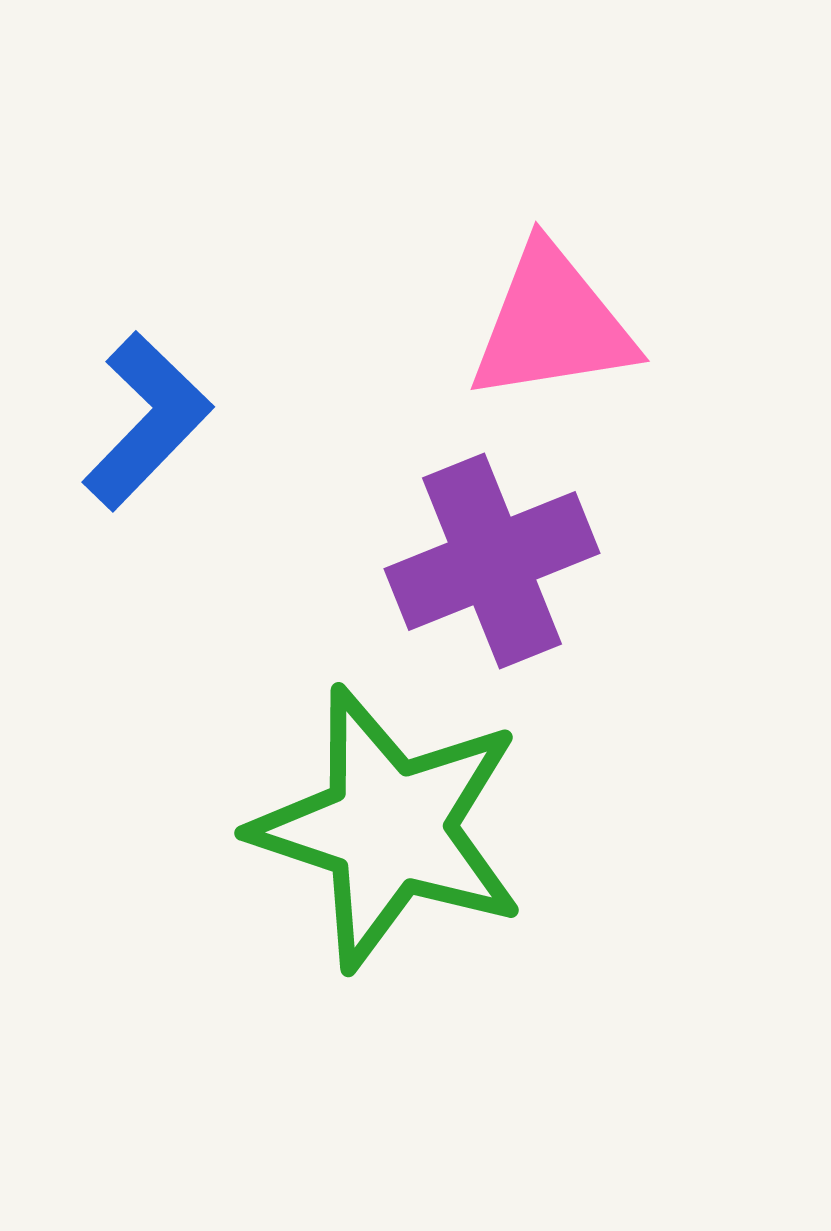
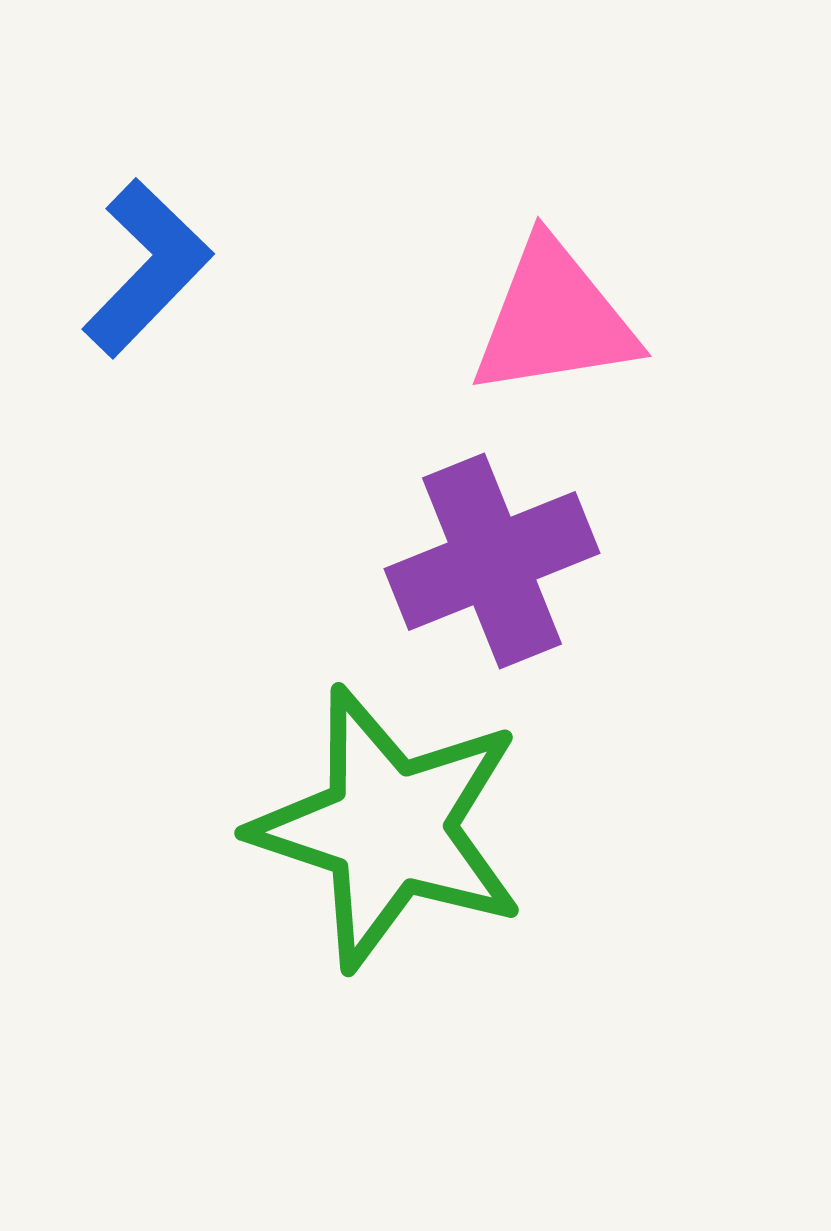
pink triangle: moved 2 px right, 5 px up
blue L-shape: moved 153 px up
